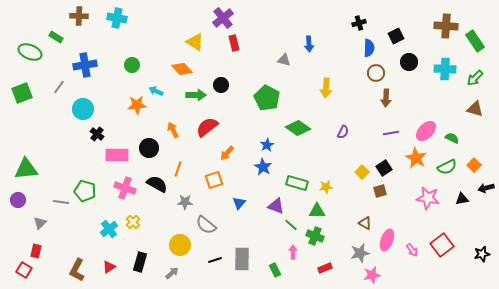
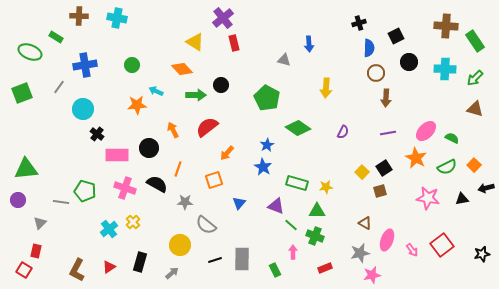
purple line at (391, 133): moved 3 px left
